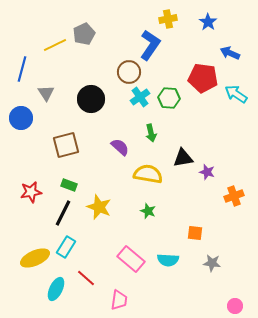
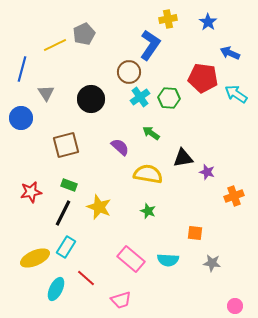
green arrow: rotated 138 degrees clockwise
pink trapezoid: moved 2 px right; rotated 65 degrees clockwise
